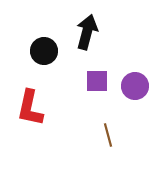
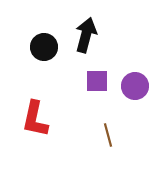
black arrow: moved 1 px left, 3 px down
black circle: moved 4 px up
red L-shape: moved 5 px right, 11 px down
